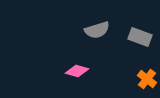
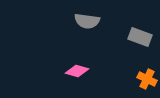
gray semicircle: moved 10 px left, 9 px up; rotated 25 degrees clockwise
orange cross: rotated 12 degrees counterclockwise
